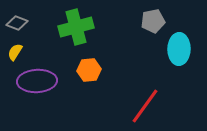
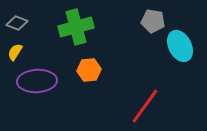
gray pentagon: rotated 20 degrees clockwise
cyan ellipse: moved 1 px right, 3 px up; rotated 28 degrees counterclockwise
